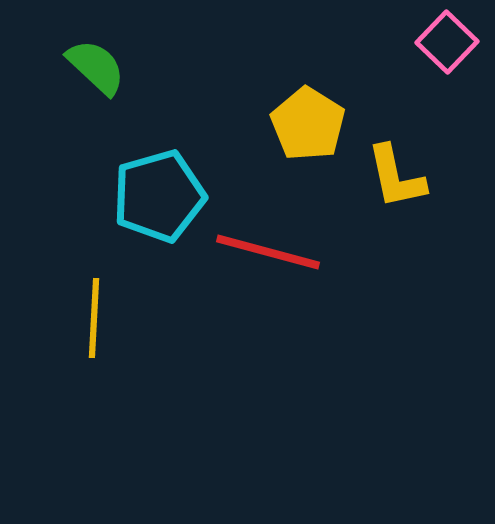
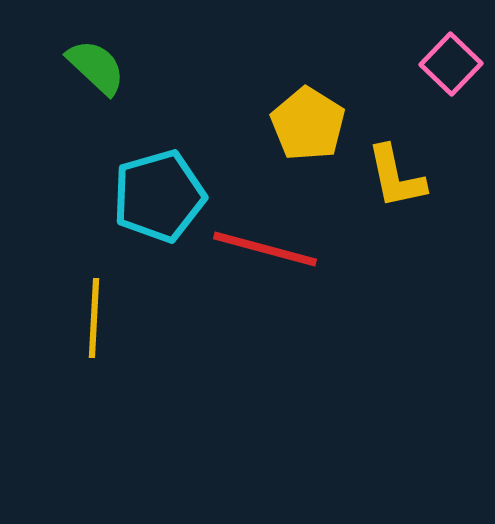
pink square: moved 4 px right, 22 px down
red line: moved 3 px left, 3 px up
